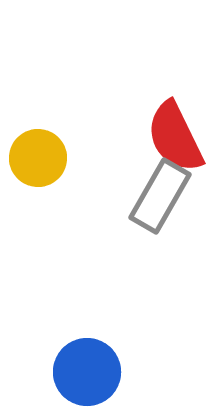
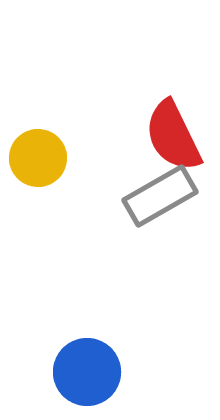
red semicircle: moved 2 px left, 1 px up
gray rectangle: rotated 30 degrees clockwise
